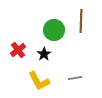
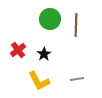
brown line: moved 5 px left, 4 px down
green circle: moved 4 px left, 11 px up
gray line: moved 2 px right, 1 px down
